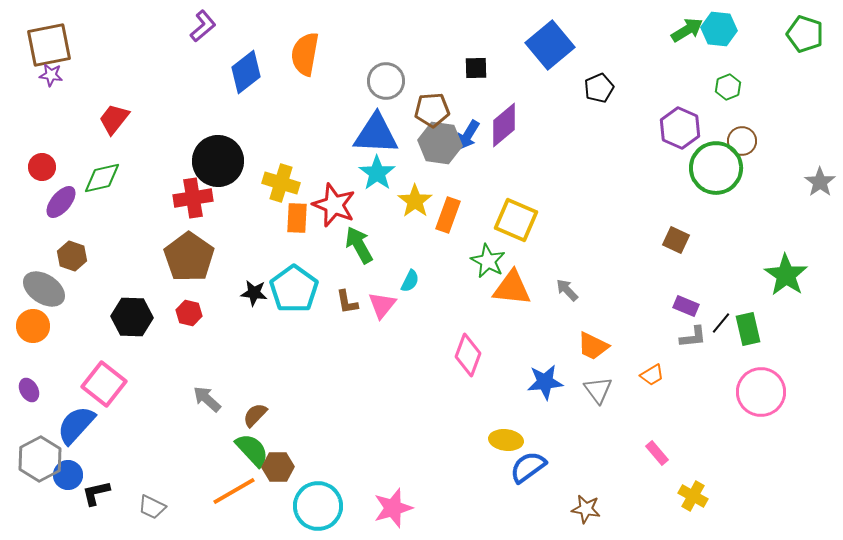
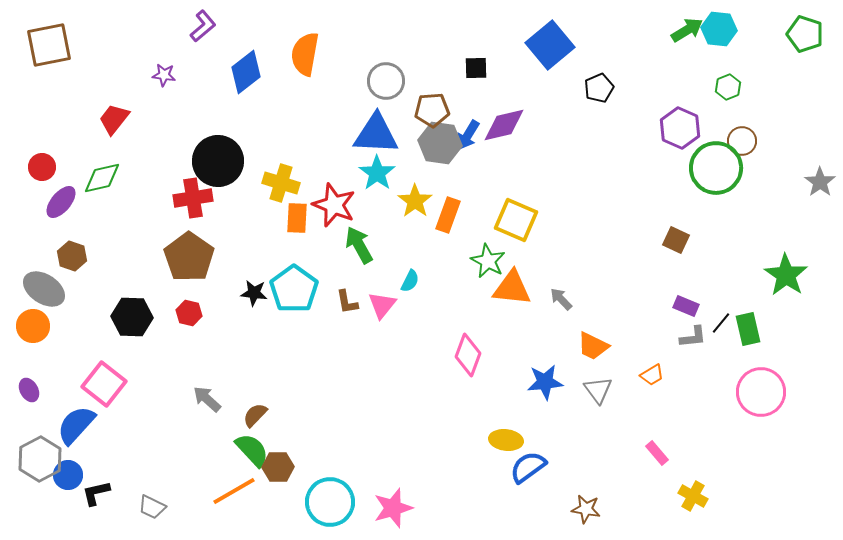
purple star at (51, 75): moved 113 px right
purple diamond at (504, 125): rotated 27 degrees clockwise
gray arrow at (567, 290): moved 6 px left, 9 px down
cyan circle at (318, 506): moved 12 px right, 4 px up
